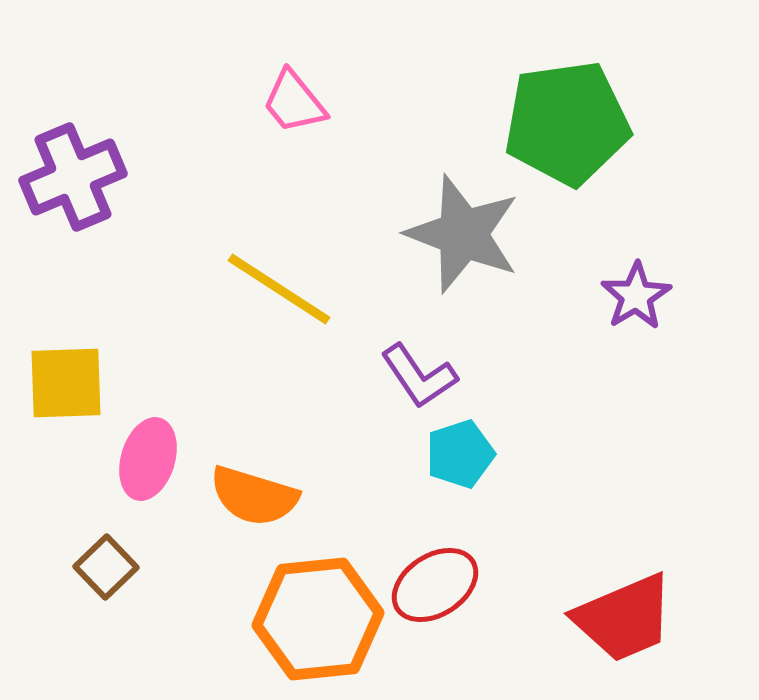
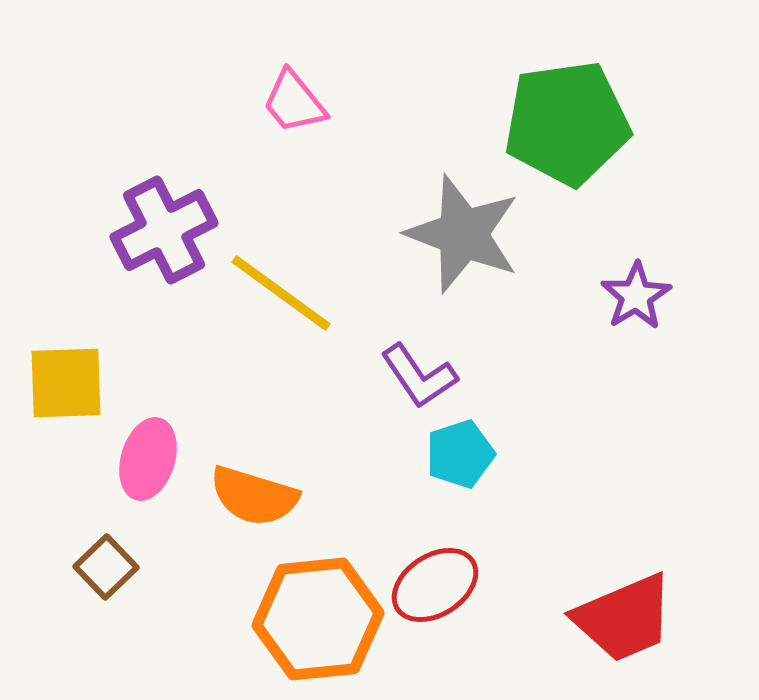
purple cross: moved 91 px right, 53 px down; rotated 4 degrees counterclockwise
yellow line: moved 2 px right, 4 px down; rotated 3 degrees clockwise
